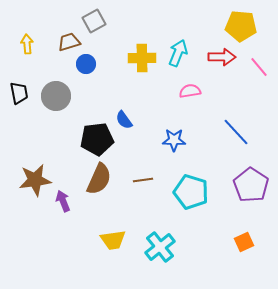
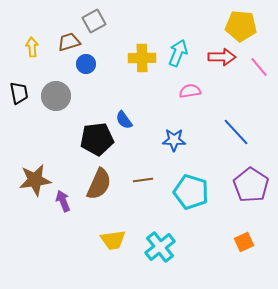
yellow arrow: moved 5 px right, 3 px down
brown semicircle: moved 5 px down
